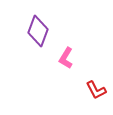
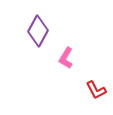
purple diamond: rotated 8 degrees clockwise
